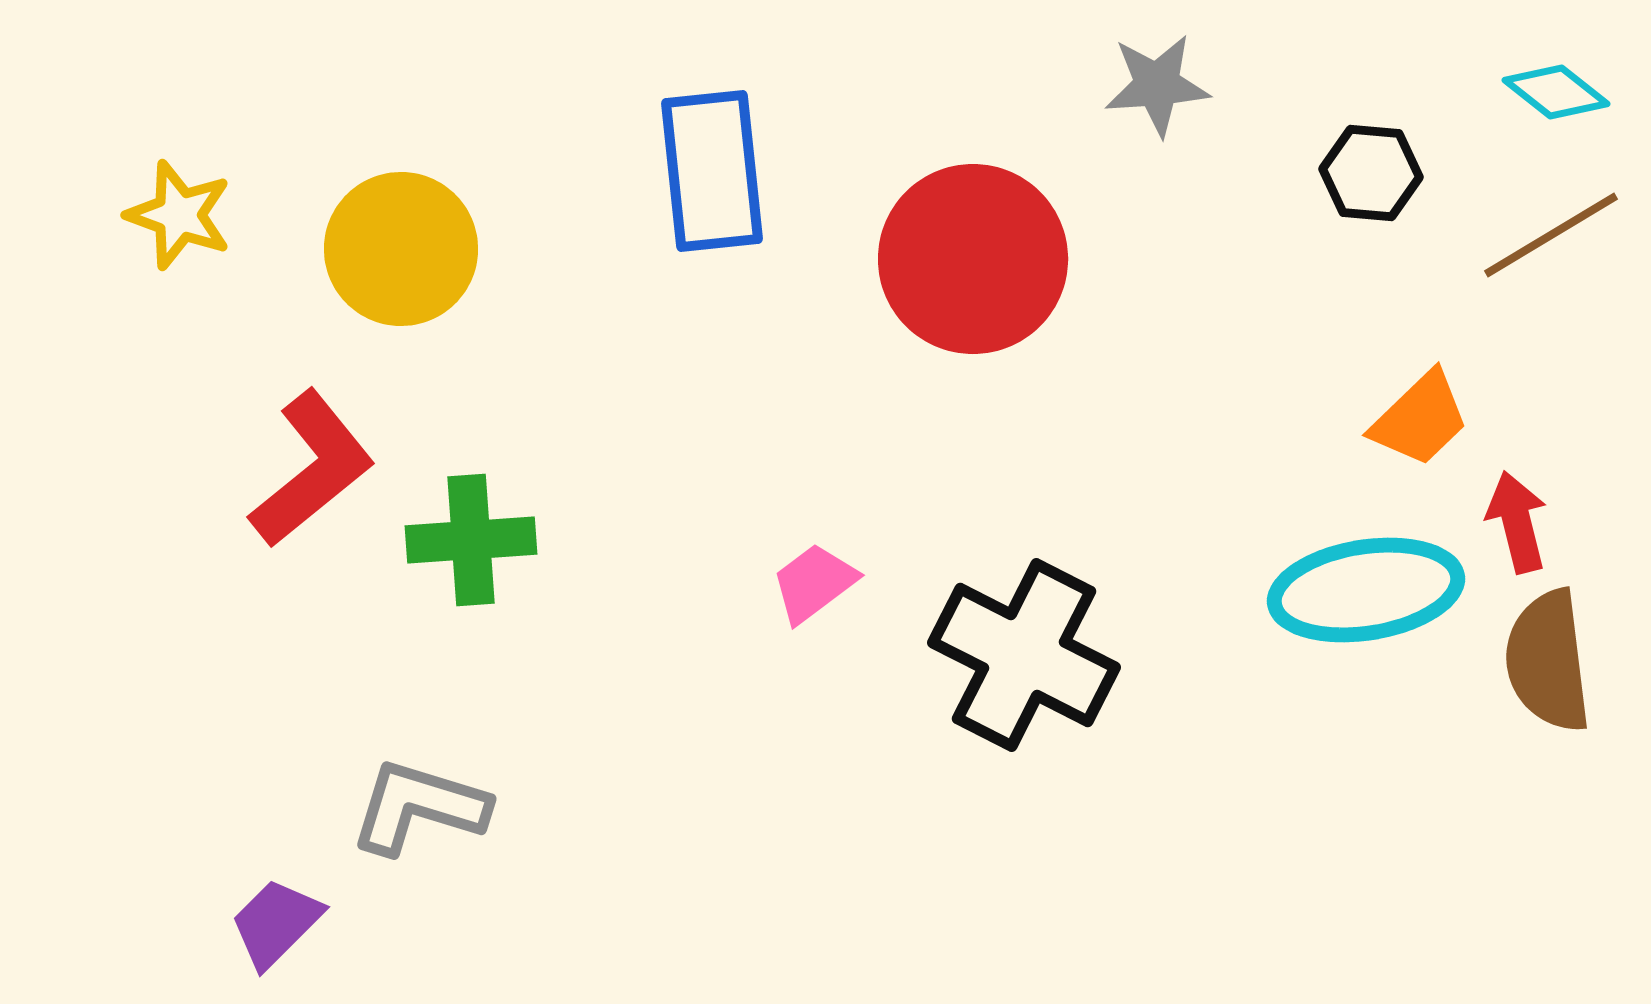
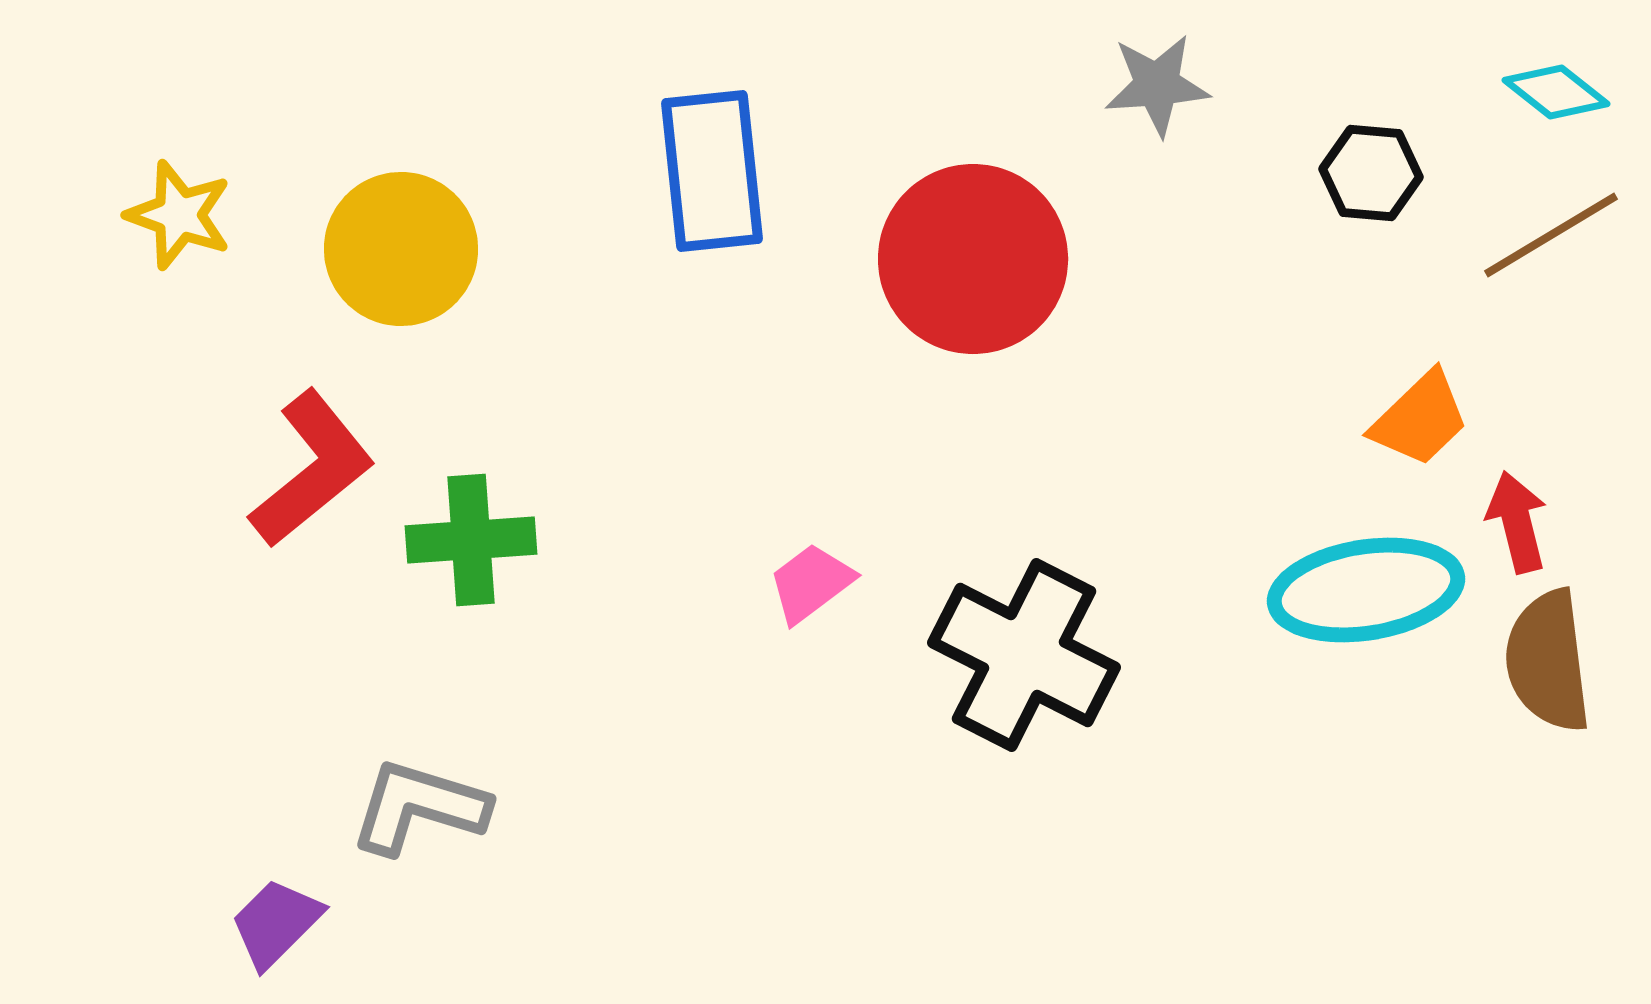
pink trapezoid: moved 3 px left
